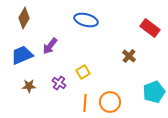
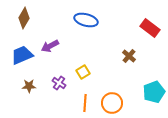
purple arrow: rotated 24 degrees clockwise
orange circle: moved 2 px right, 1 px down
